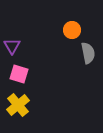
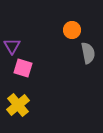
pink square: moved 4 px right, 6 px up
